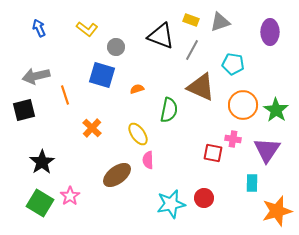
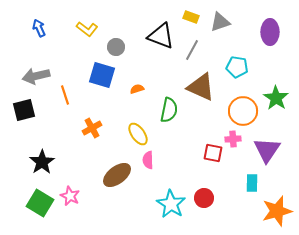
yellow rectangle: moved 3 px up
cyan pentagon: moved 4 px right, 3 px down
orange circle: moved 6 px down
green star: moved 12 px up
orange cross: rotated 18 degrees clockwise
pink cross: rotated 14 degrees counterclockwise
pink star: rotated 12 degrees counterclockwise
cyan star: rotated 28 degrees counterclockwise
